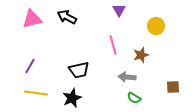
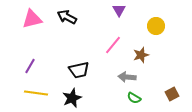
pink line: rotated 54 degrees clockwise
brown square: moved 1 px left, 7 px down; rotated 24 degrees counterclockwise
